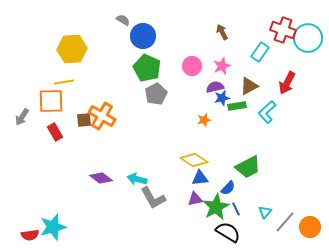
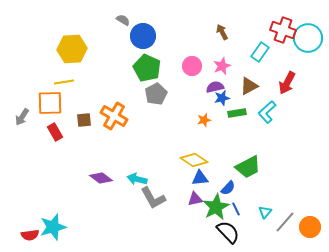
orange square: moved 1 px left, 2 px down
green rectangle: moved 7 px down
orange cross: moved 12 px right
black semicircle: rotated 15 degrees clockwise
